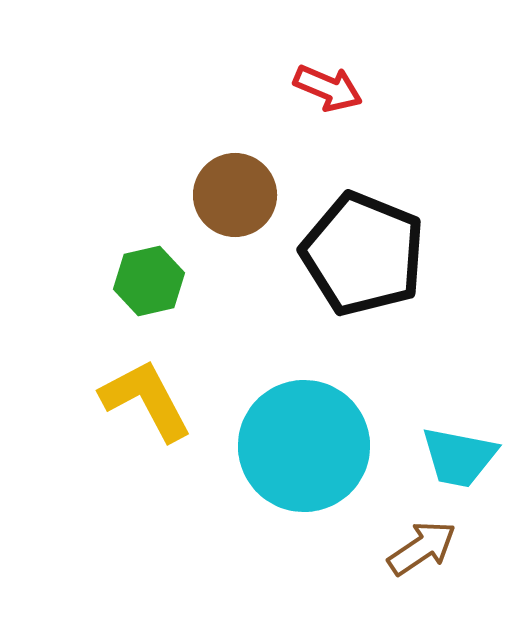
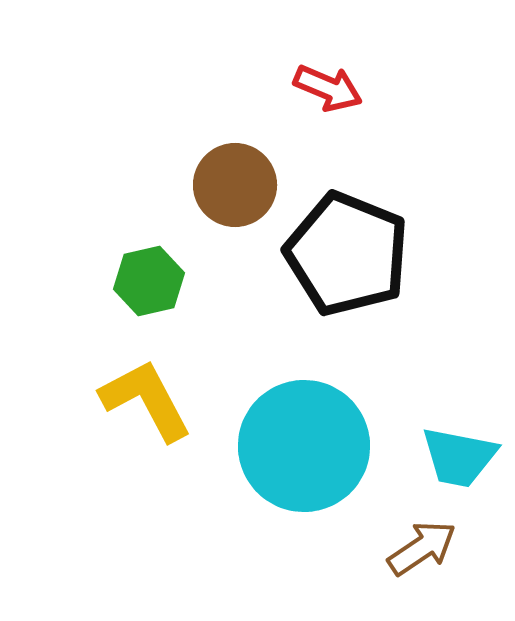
brown circle: moved 10 px up
black pentagon: moved 16 px left
